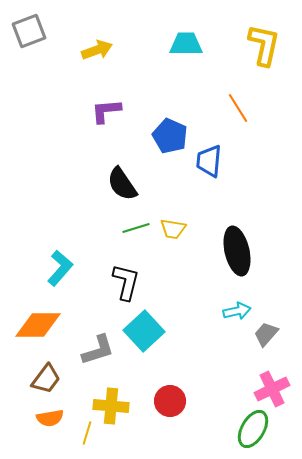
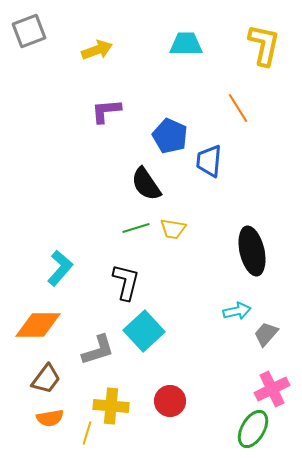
black semicircle: moved 24 px right
black ellipse: moved 15 px right
